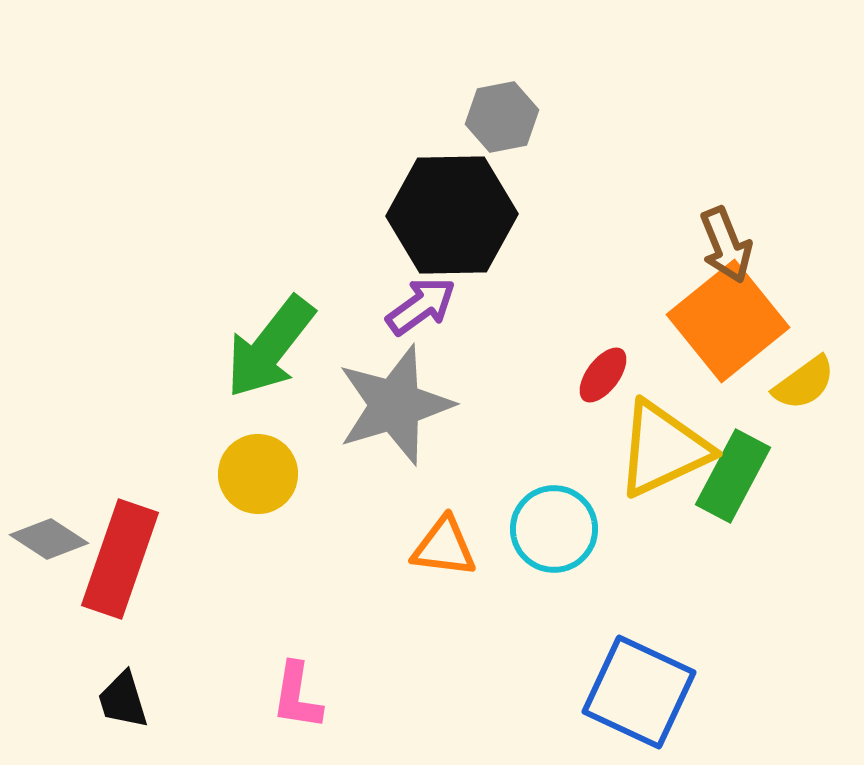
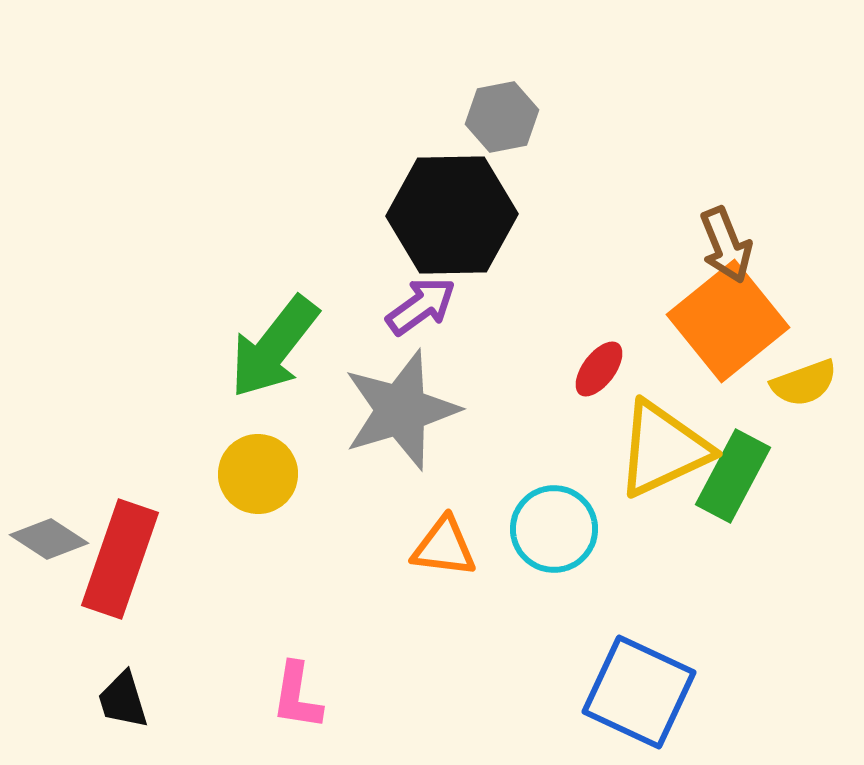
green arrow: moved 4 px right
red ellipse: moved 4 px left, 6 px up
yellow semicircle: rotated 16 degrees clockwise
gray star: moved 6 px right, 5 px down
